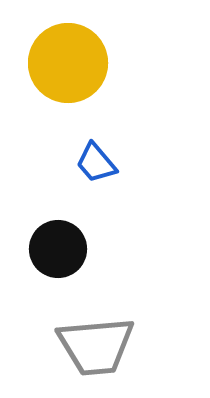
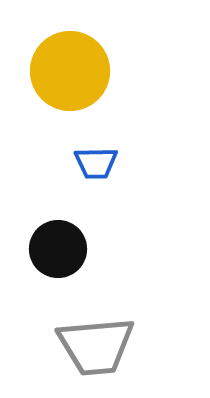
yellow circle: moved 2 px right, 8 px down
blue trapezoid: rotated 51 degrees counterclockwise
